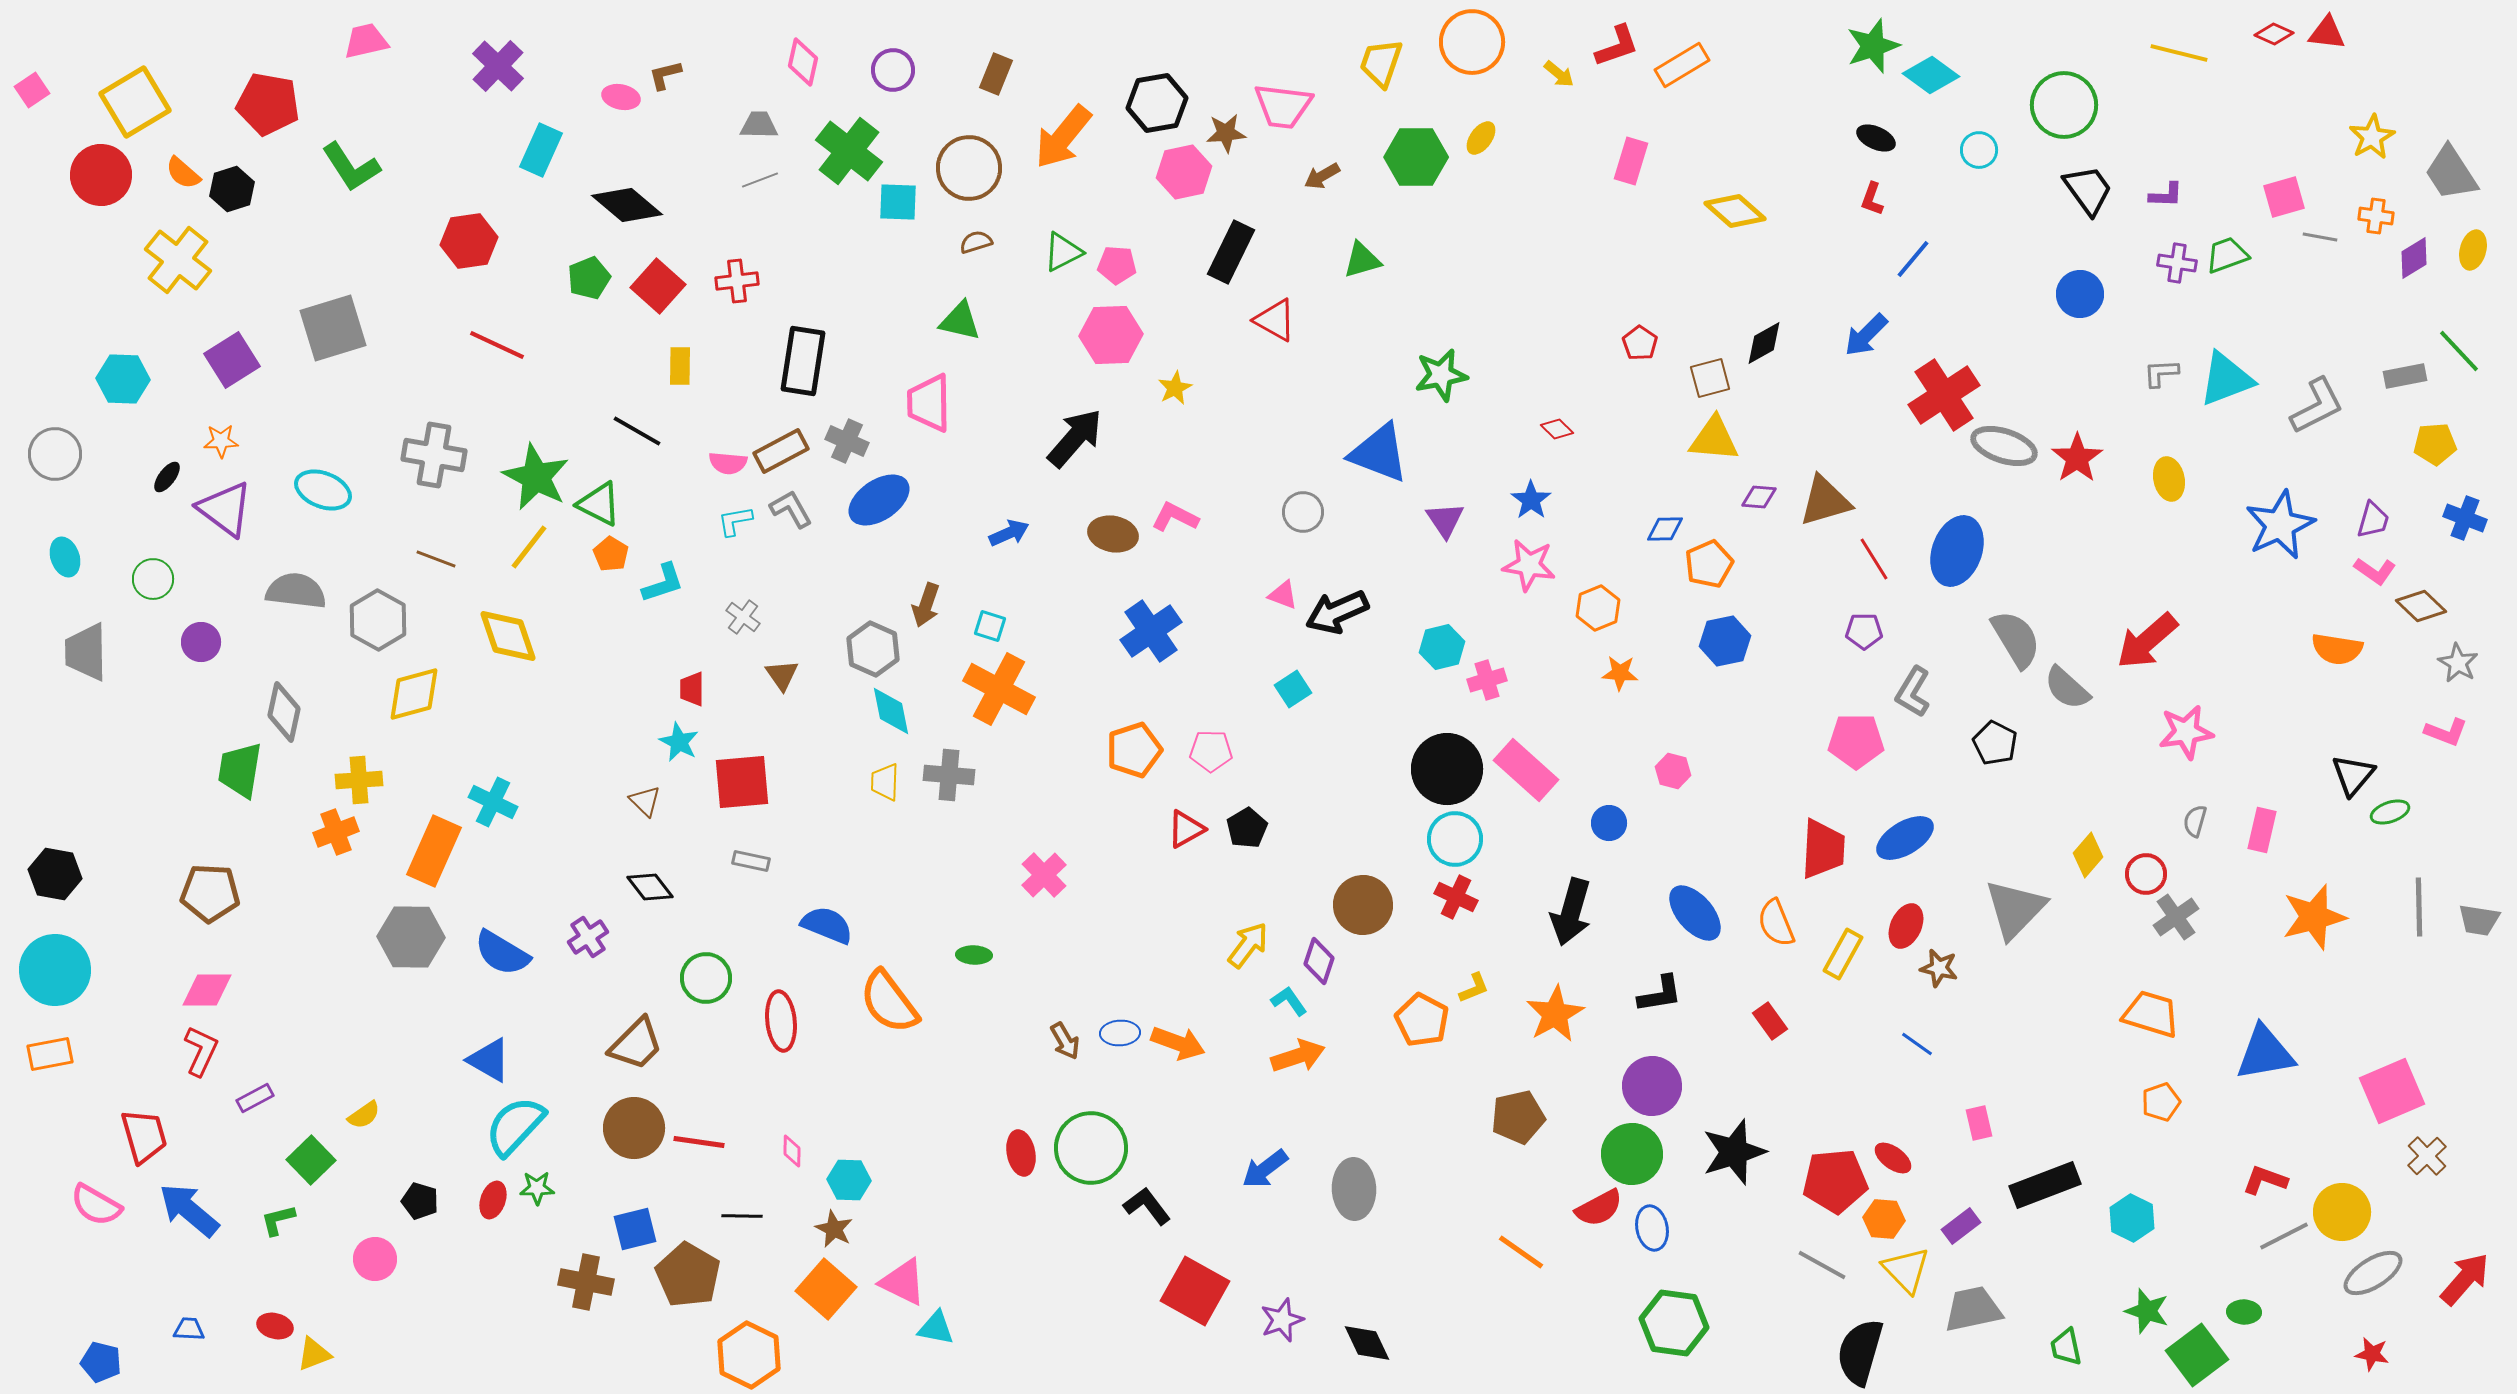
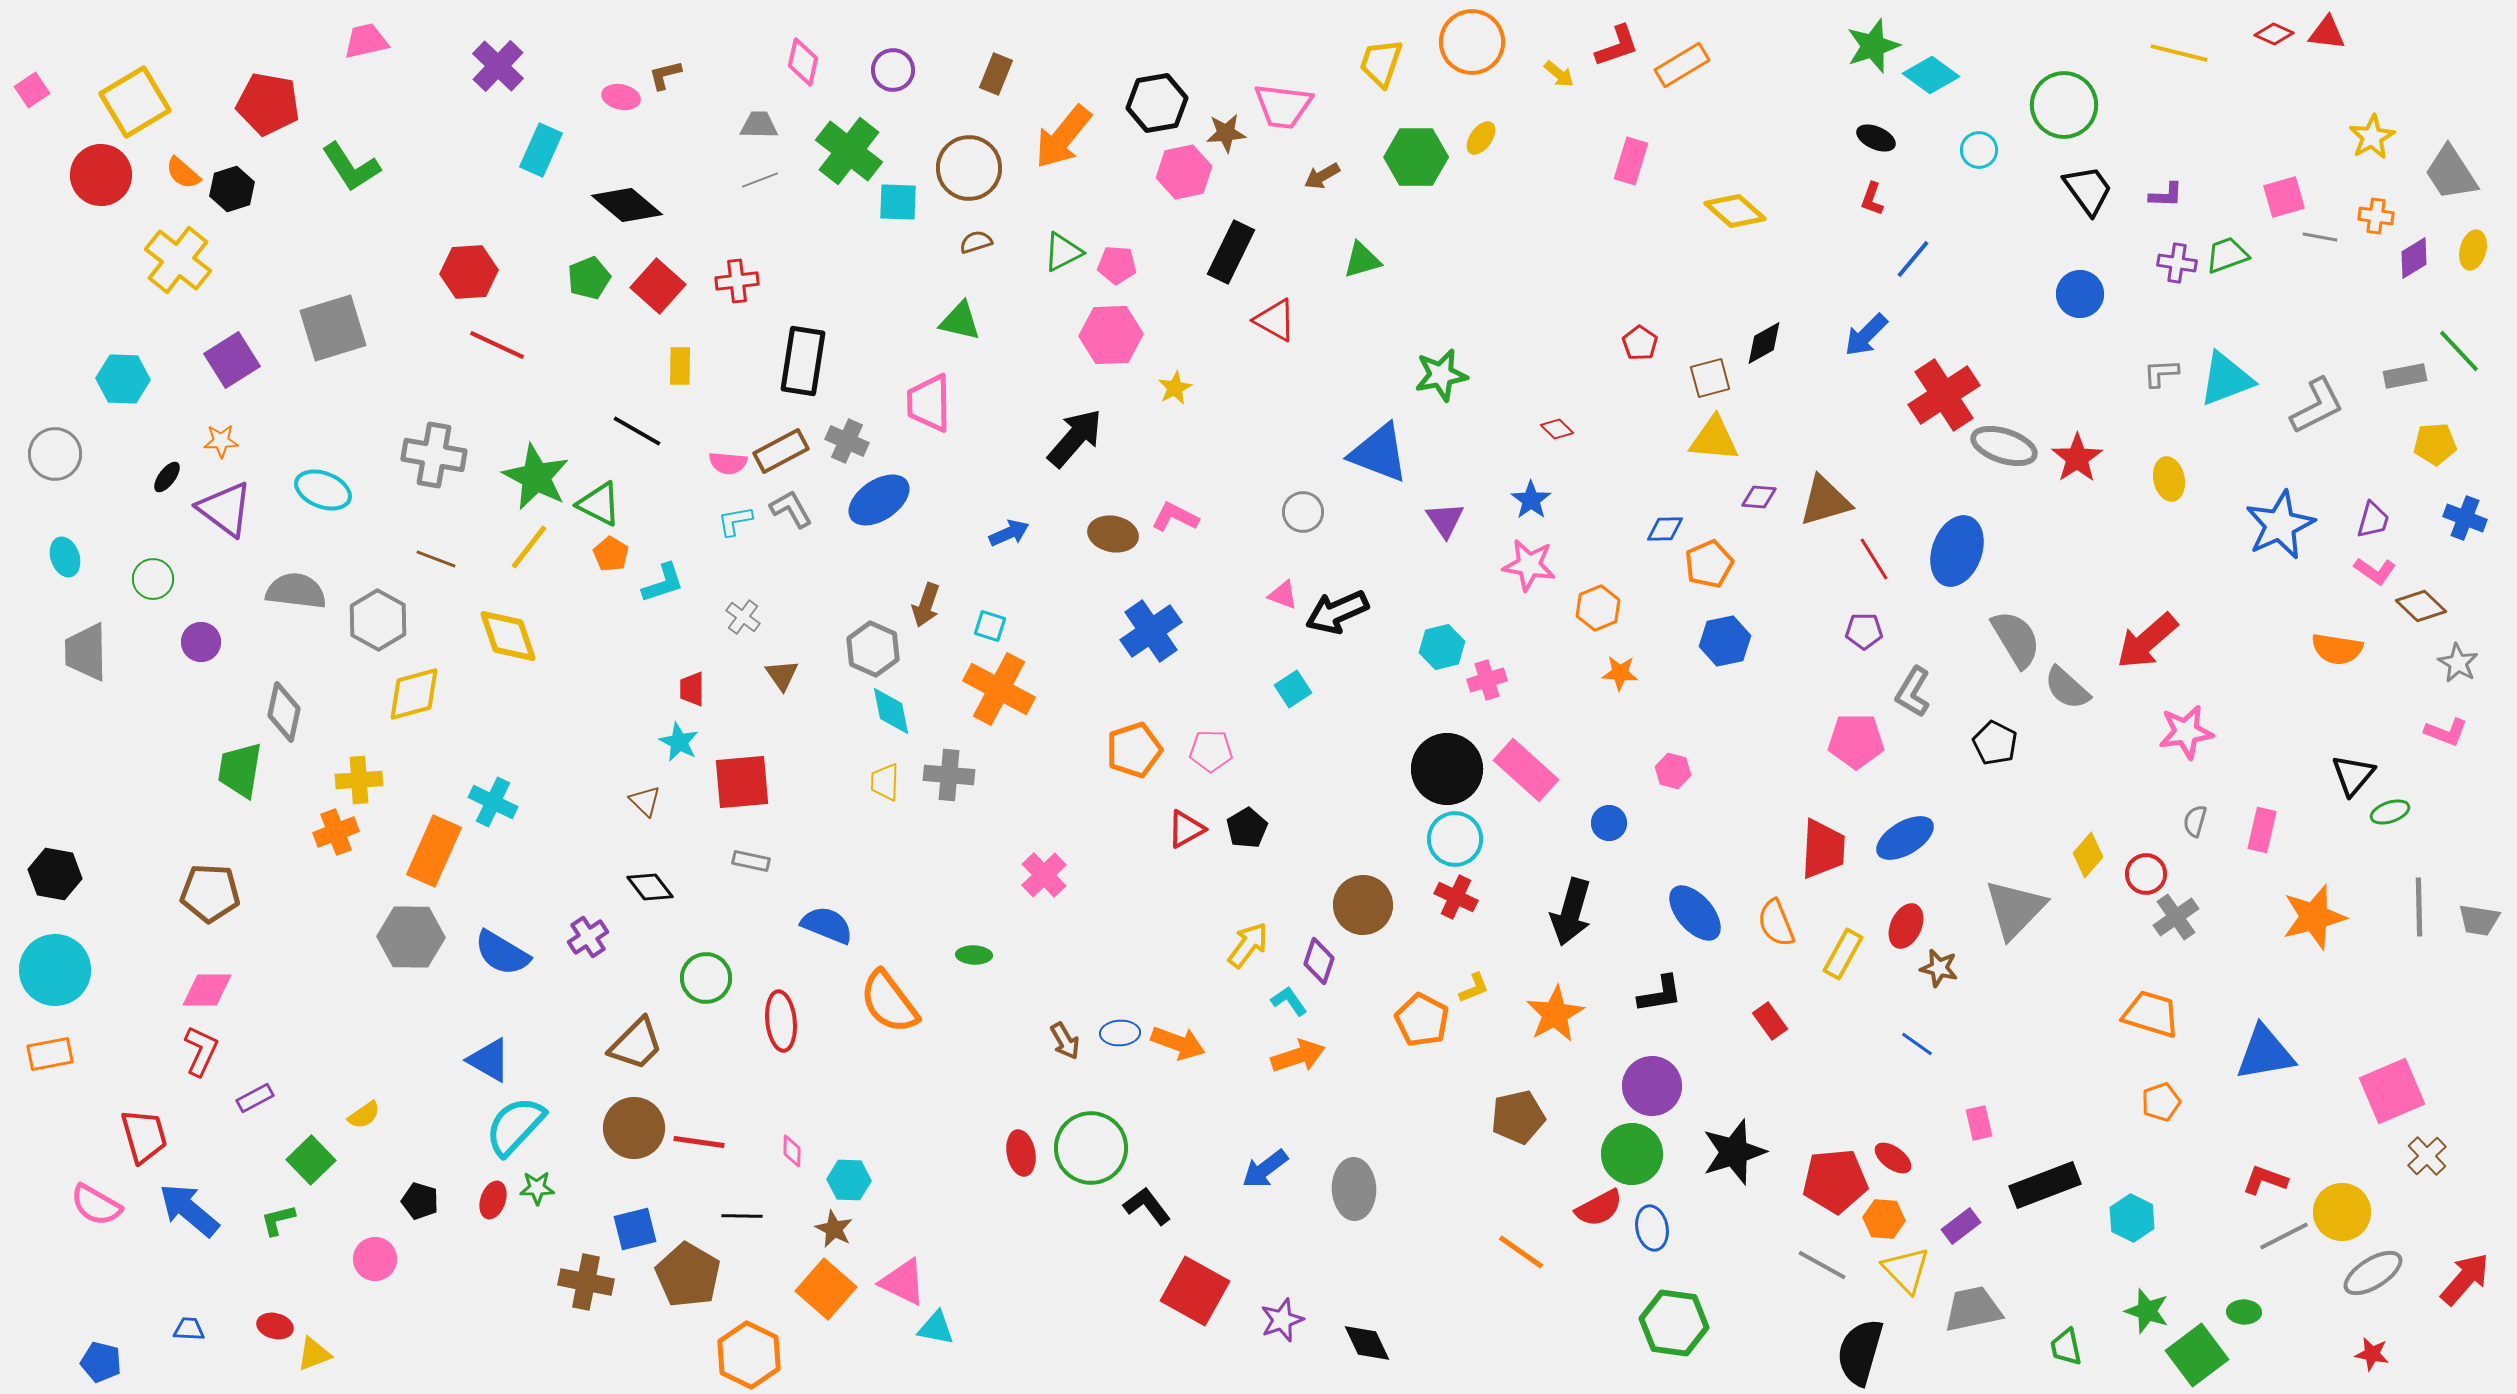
red hexagon at (469, 241): moved 31 px down; rotated 4 degrees clockwise
